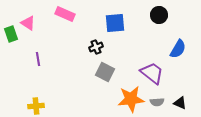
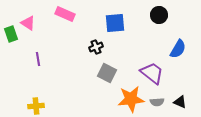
gray square: moved 2 px right, 1 px down
black triangle: moved 1 px up
